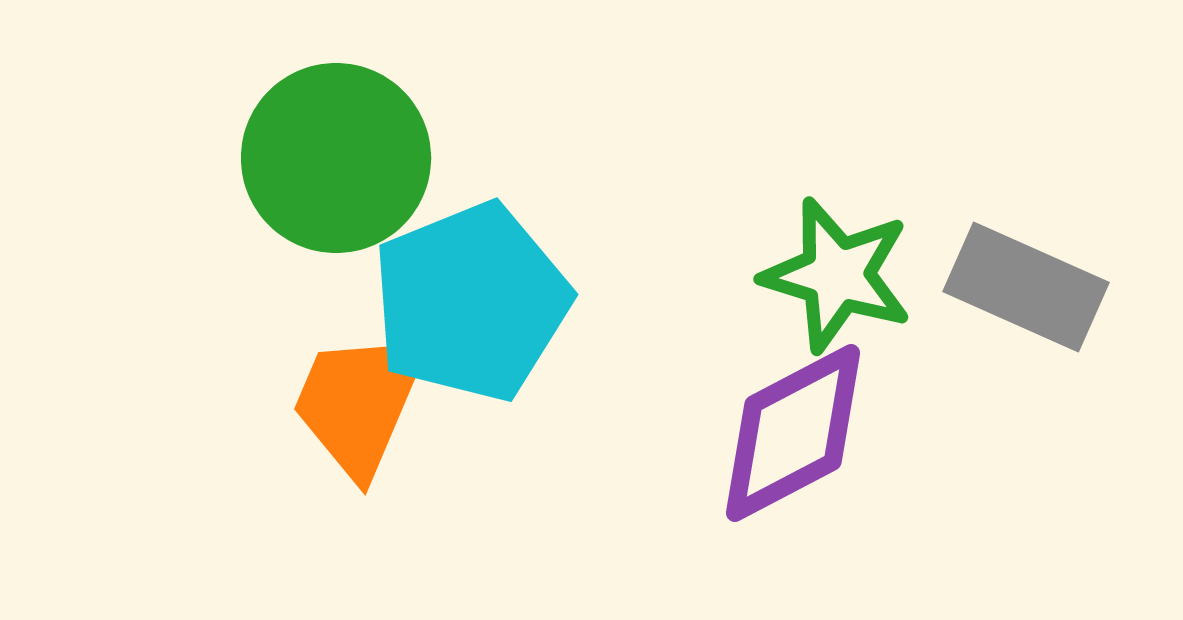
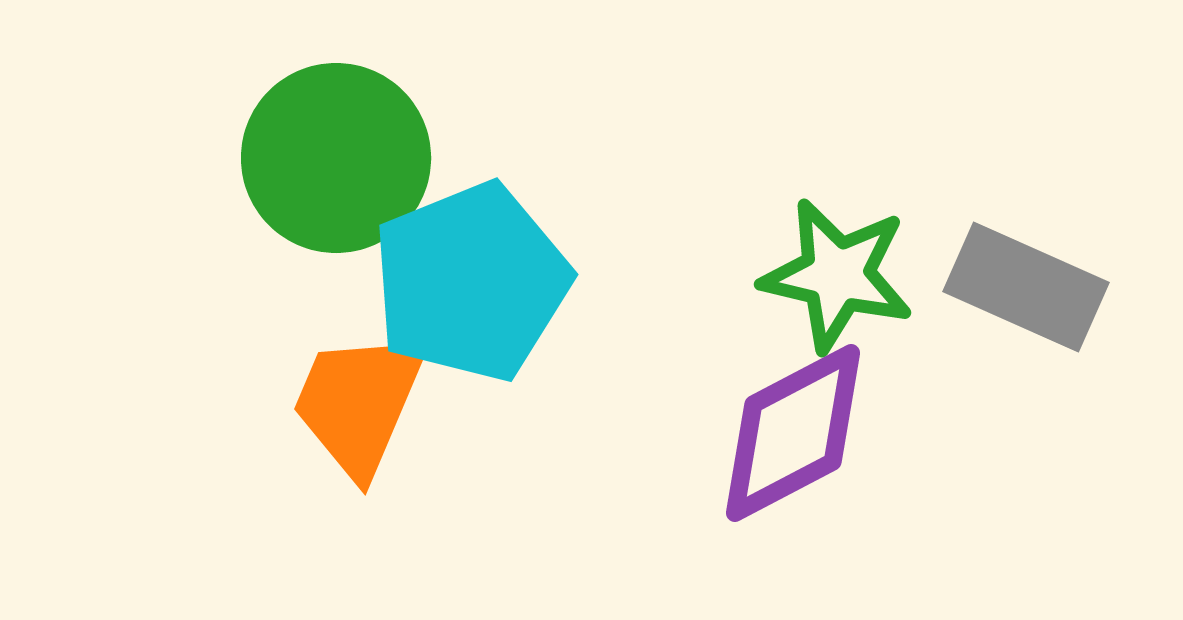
green star: rotated 4 degrees counterclockwise
cyan pentagon: moved 20 px up
